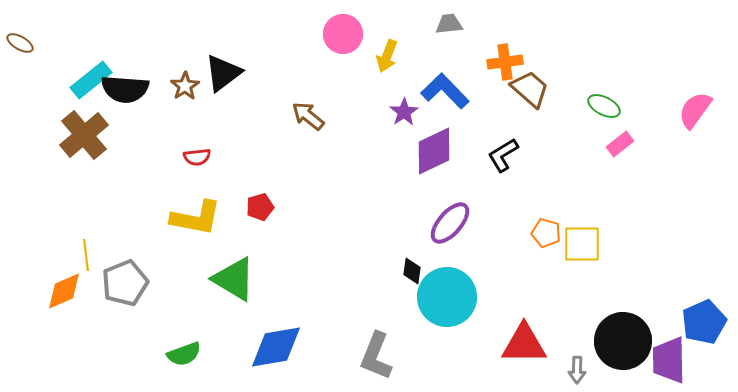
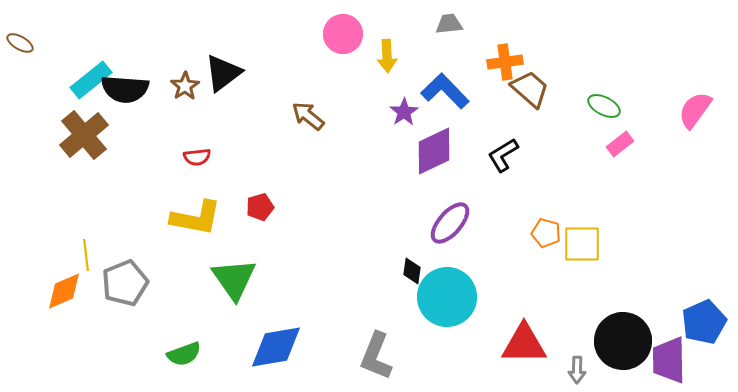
yellow arrow: rotated 24 degrees counterclockwise
green triangle: rotated 24 degrees clockwise
